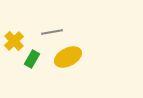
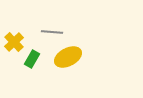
gray line: rotated 15 degrees clockwise
yellow cross: moved 1 px down
